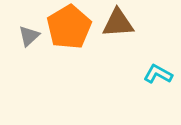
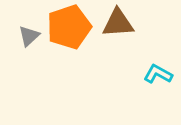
orange pentagon: rotated 12 degrees clockwise
